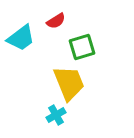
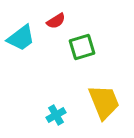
yellow trapezoid: moved 35 px right, 19 px down
